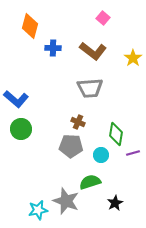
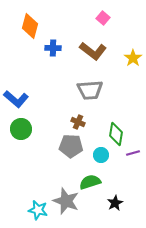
gray trapezoid: moved 2 px down
cyan star: rotated 24 degrees clockwise
